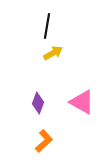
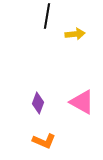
black line: moved 10 px up
yellow arrow: moved 22 px right, 19 px up; rotated 24 degrees clockwise
orange L-shape: rotated 65 degrees clockwise
